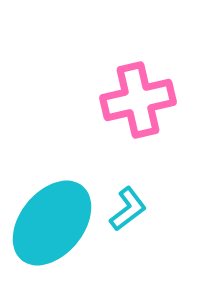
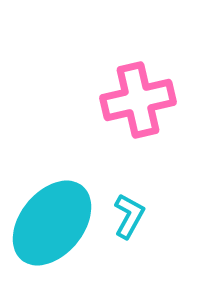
cyan L-shape: moved 1 px right, 7 px down; rotated 24 degrees counterclockwise
